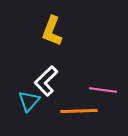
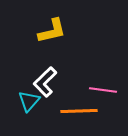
yellow L-shape: rotated 124 degrees counterclockwise
white L-shape: moved 1 px left, 1 px down
